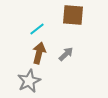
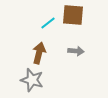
cyan line: moved 11 px right, 6 px up
gray arrow: moved 10 px right, 3 px up; rotated 49 degrees clockwise
gray star: moved 3 px right, 1 px up; rotated 30 degrees counterclockwise
